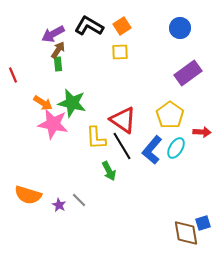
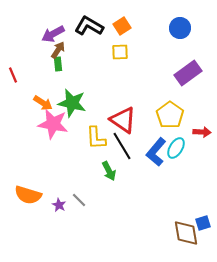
blue L-shape: moved 4 px right, 2 px down
